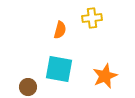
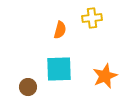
cyan square: rotated 12 degrees counterclockwise
